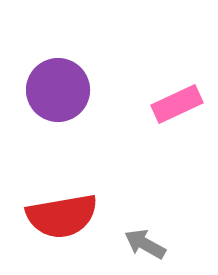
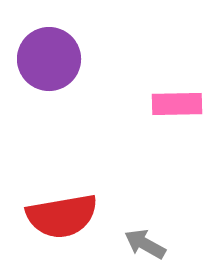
purple circle: moved 9 px left, 31 px up
pink rectangle: rotated 24 degrees clockwise
